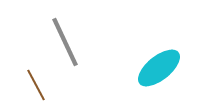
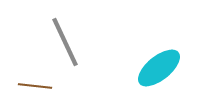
brown line: moved 1 px left, 1 px down; rotated 56 degrees counterclockwise
